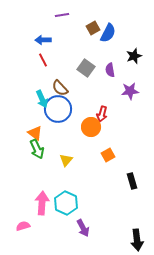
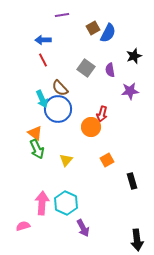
orange square: moved 1 px left, 5 px down
